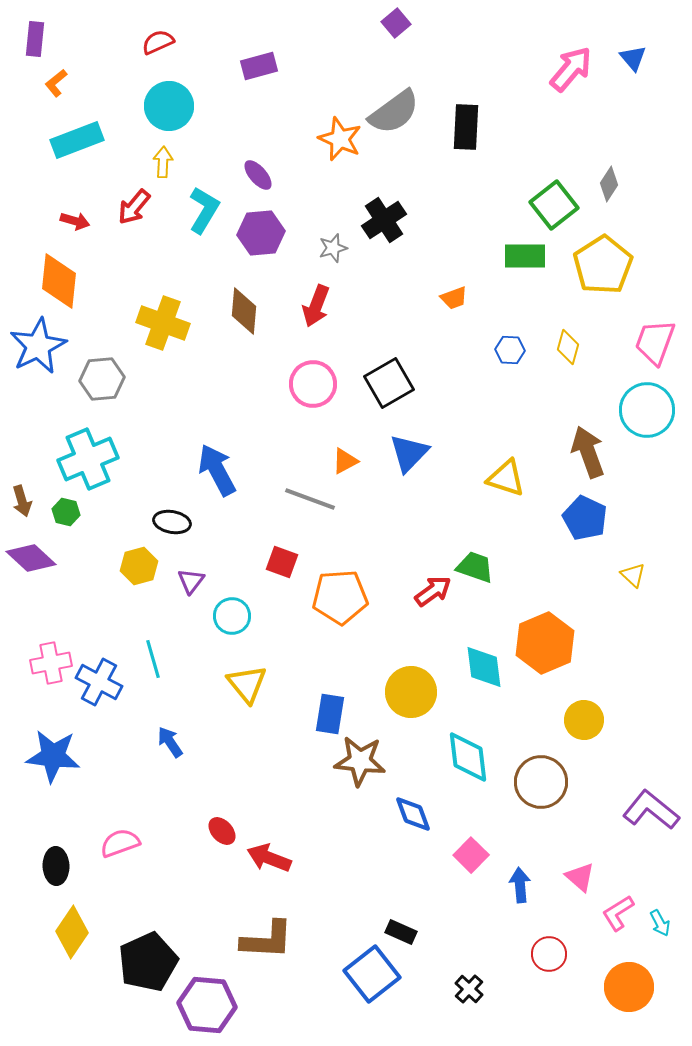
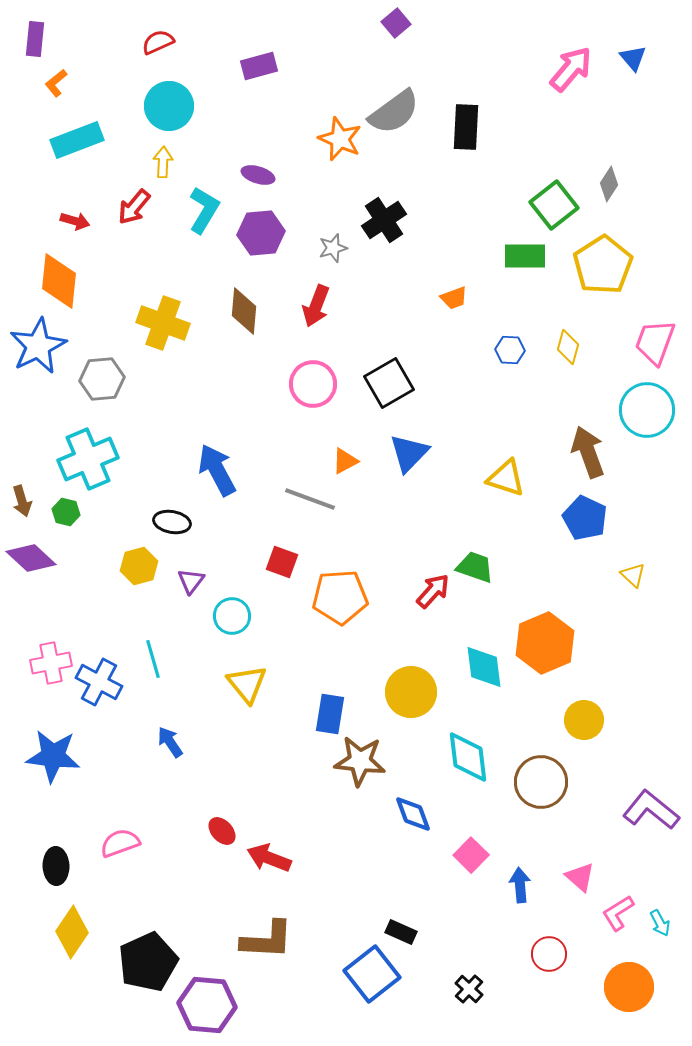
purple ellipse at (258, 175): rotated 32 degrees counterclockwise
red arrow at (433, 591): rotated 12 degrees counterclockwise
